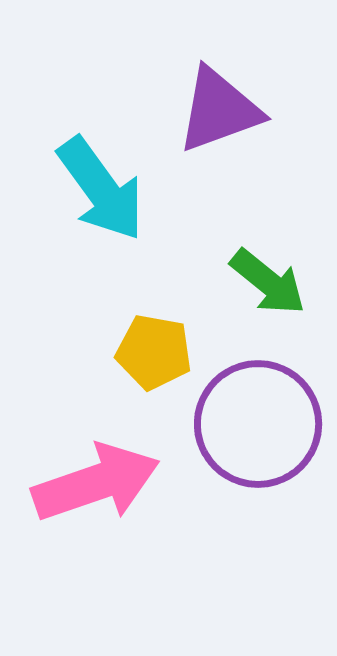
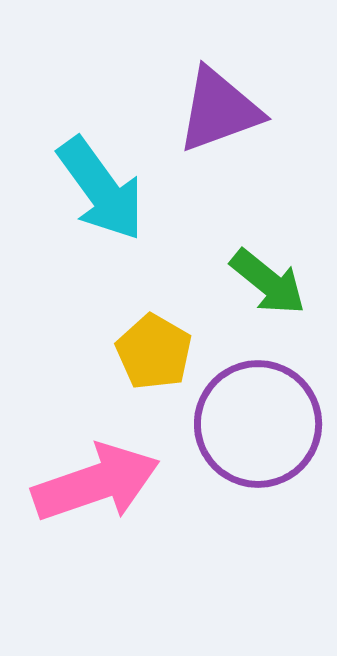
yellow pentagon: rotated 20 degrees clockwise
